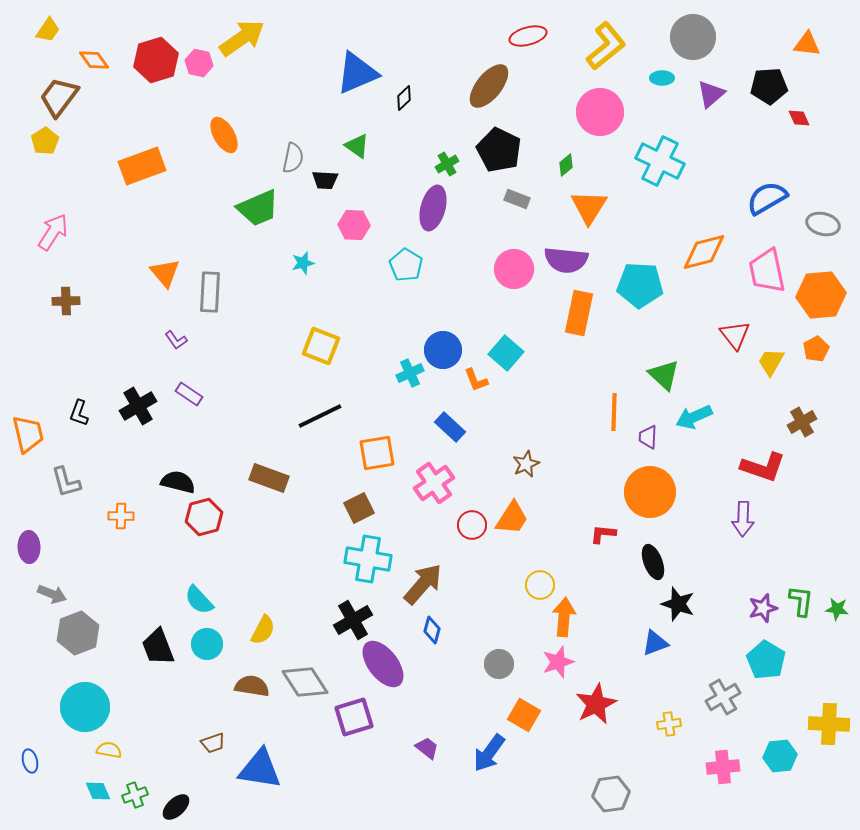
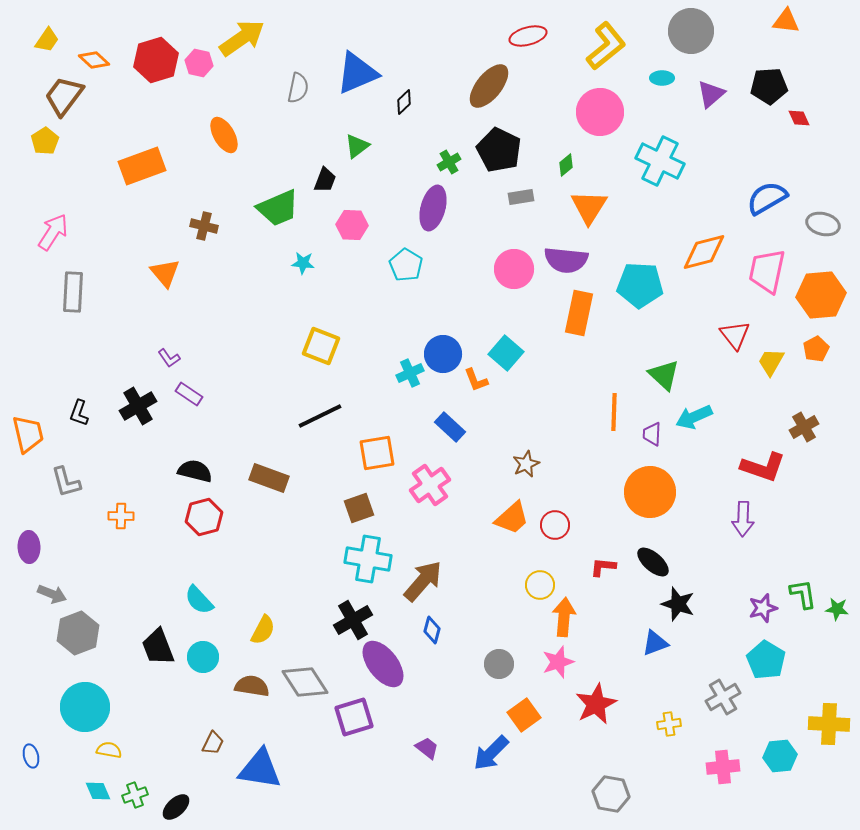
yellow trapezoid at (48, 30): moved 1 px left, 10 px down
gray circle at (693, 37): moved 2 px left, 6 px up
orange triangle at (807, 44): moved 21 px left, 23 px up
orange diamond at (94, 60): rotated 12 degrees counterclockwise
brown trapezoid at (59, 97): moved 5 px right, 1 px up
black diamond at (404, 98): moved 4 px down
green triangle at (357, 146): rotated 48 degrees clockwise
gray semicircle at (293, 158): moved 5 px right, 70 px up
green cross at (447, 164): moved 2 px right, 2 px up
black trapezoid at (325, 180): rotated 72 degrees counterclockwise
gray rectangle at (517, 199): moved 4 px right, 2 px up; rotated 30 degrees counterclockwise
green trapezoid at (258, 208): moved 20 px right
pink hexagon at (354, 225): moved 2 px left
cyan star at (303, 263): rotated 20 degrees clockwise
pink trapezoid at (767, 271): rotated 24 degrees clockwise
gray rectangle at (210, 292): moved 137 px left
brown cross at (66, 301): moved 138 px right, 75 px up; rotated 16 degrees clockwise
purple L-shape at (176, 340): moved 7 px left, 18 px down
blue circle at (443, 350): moved 4 px down
brown cross at (802, 422): moved 2 px right, 5 px down
purple trapezoid at (648, 437): moved 4 px right, 3 px up
black semicircle at (178, 482): moved 17 px right, 11 px up
pink cross at (434, 483): moved 4 px left, 2 px down
brown square at (359, 508): rotated 8 degrees clockwise
orange trapezoid at (512, 518): rotated 15 degrees clockwise
red circle at (472, 525): moved 83 px right
red L-shape at (603, 534): moved 33 px down
black ellipse at (653, 562): rotated 28 degrees counterclockwise
brown arrow at (423, 584): moved 3 px up
green L-shape at (801, 601): moved 2 px right, 7 px up; rotated 16 degrees counterclockwise
cyan circle at (207, 644): moved 4 px left, 13 px down
orange square at (524, 715): rotated 24 degrees clockwise
brown trapezoid at (213, 743): rotated 45 degrees counterclockwise
blue arrow at (489, 753): moved 2 px right; rotated 9 degrees clockwise
blue ellipse at (30, 761): moved 1 px right, 5 px up
gray hexagon at (611, 794): rotated 18 degrees clockwise
